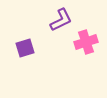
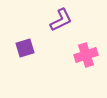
pink cross: moved 13 px down
